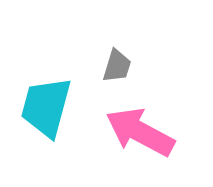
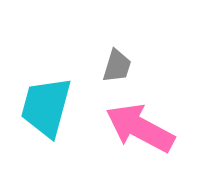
pink arrow: moved 4 px up
